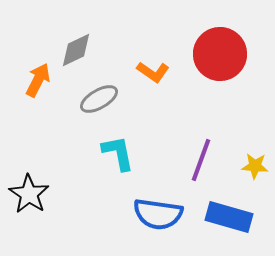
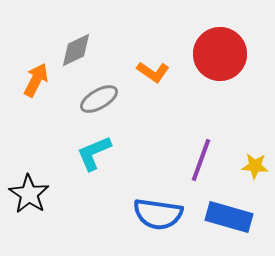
orange arrow: moved 2 px left
cyan L-shape: moved 24 px left; rotated 102 degrees counterclockwise
